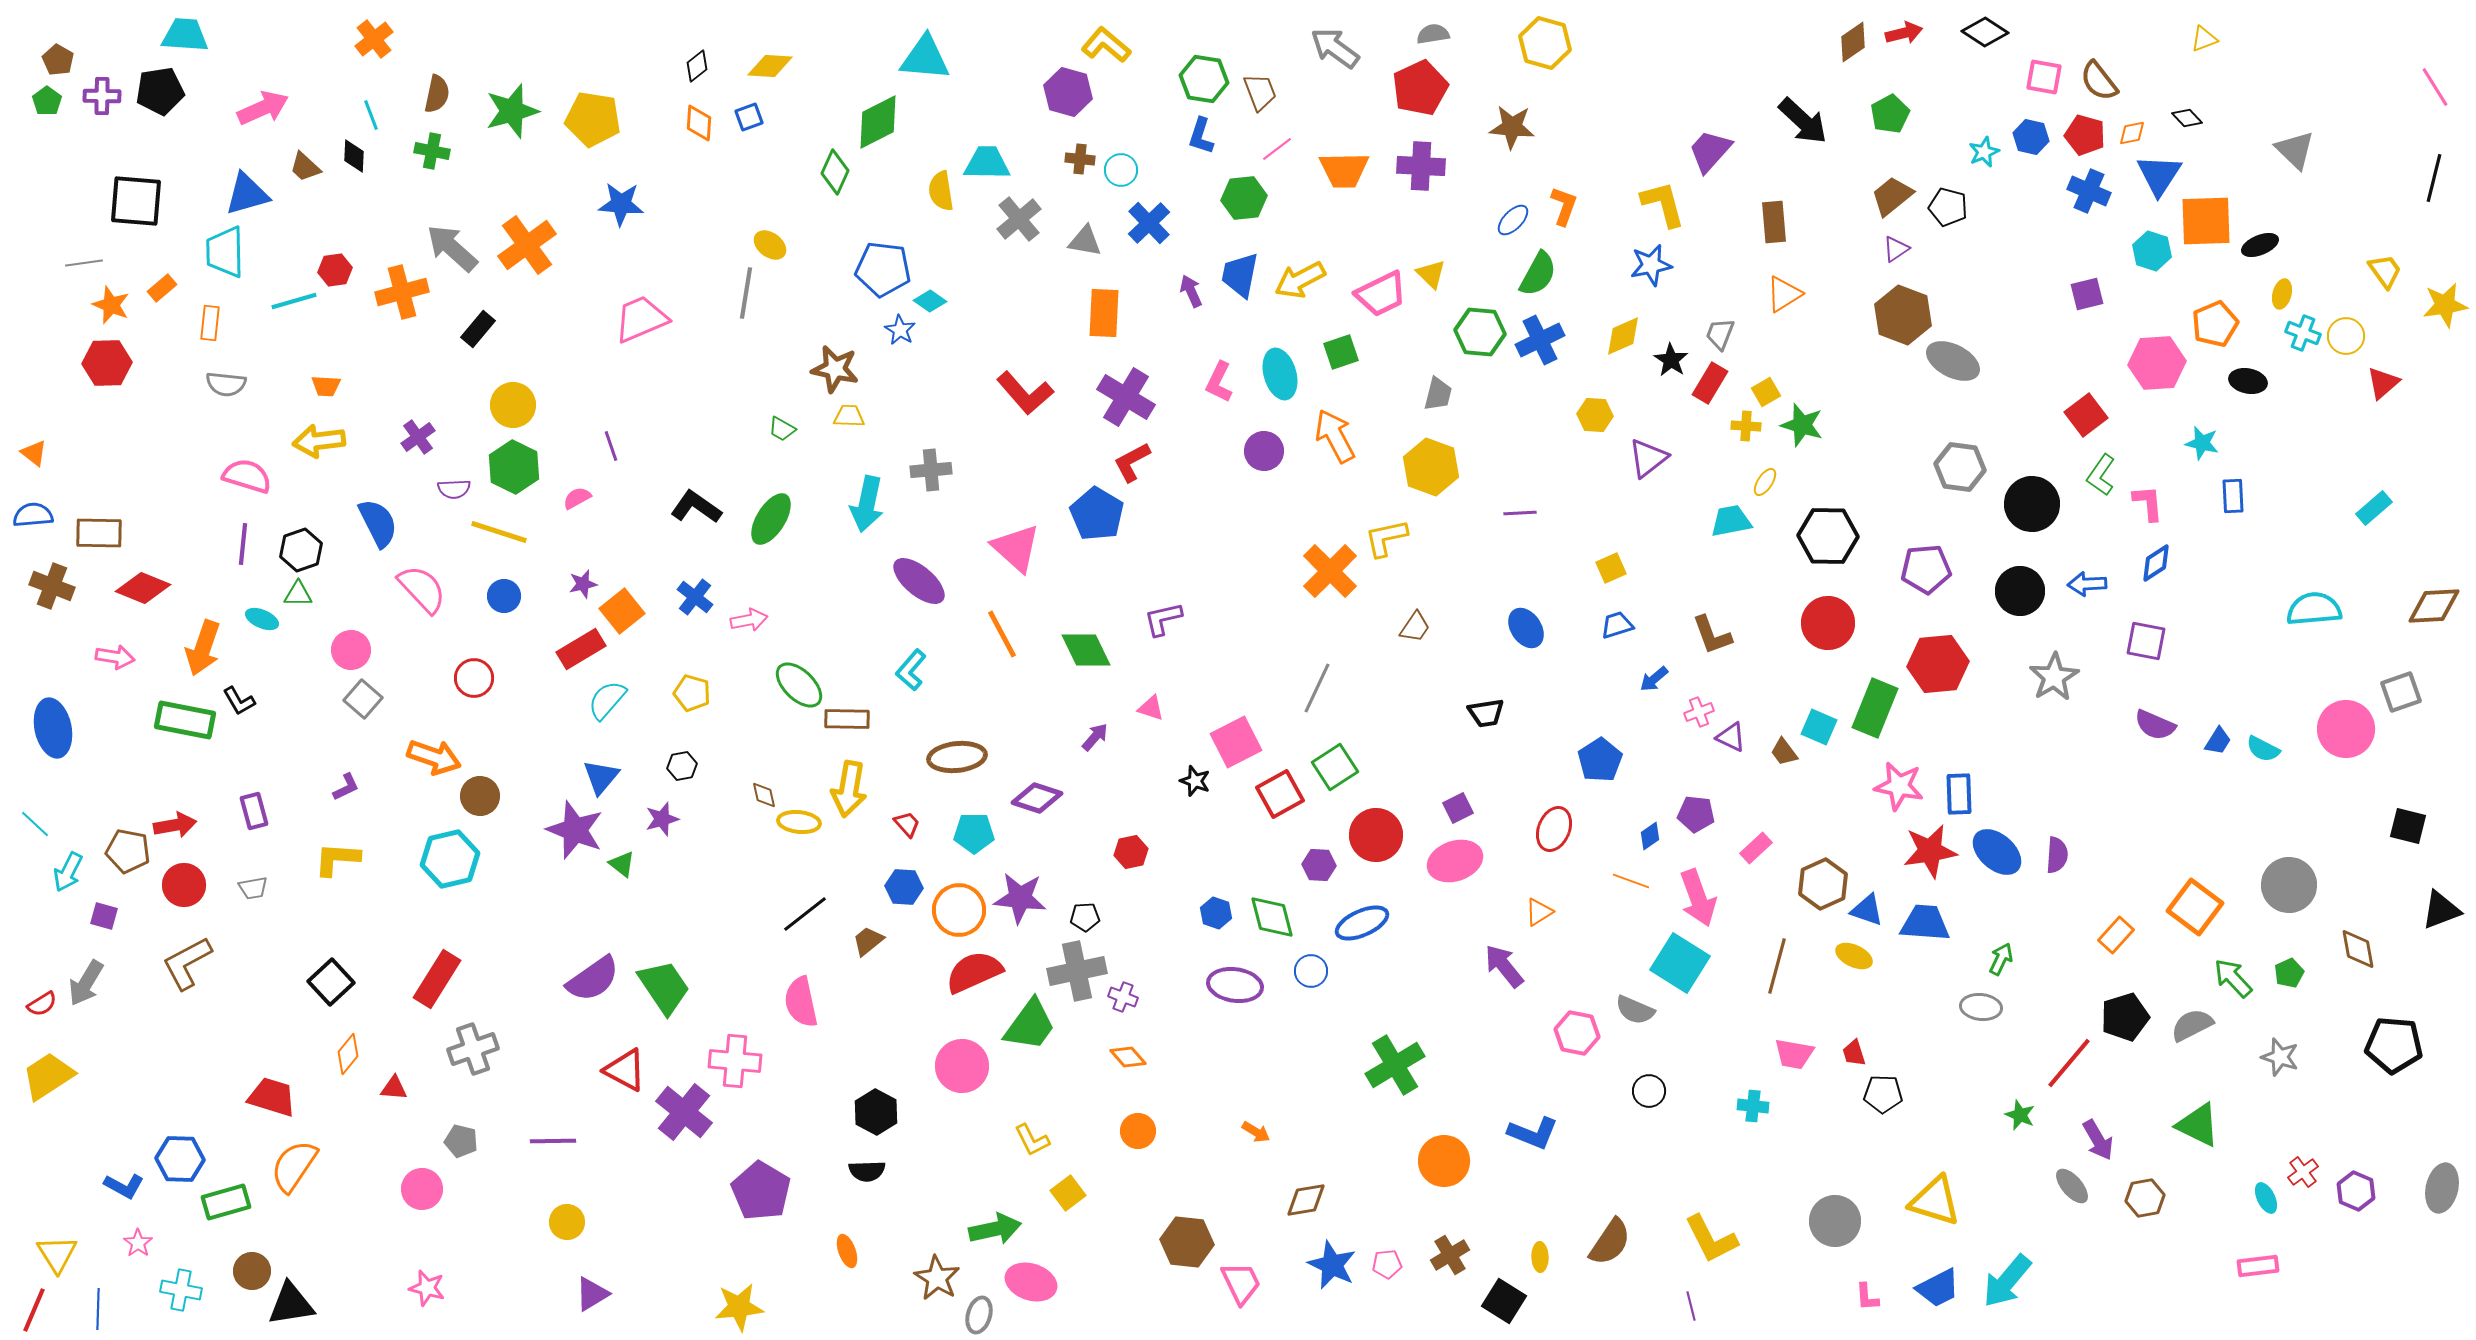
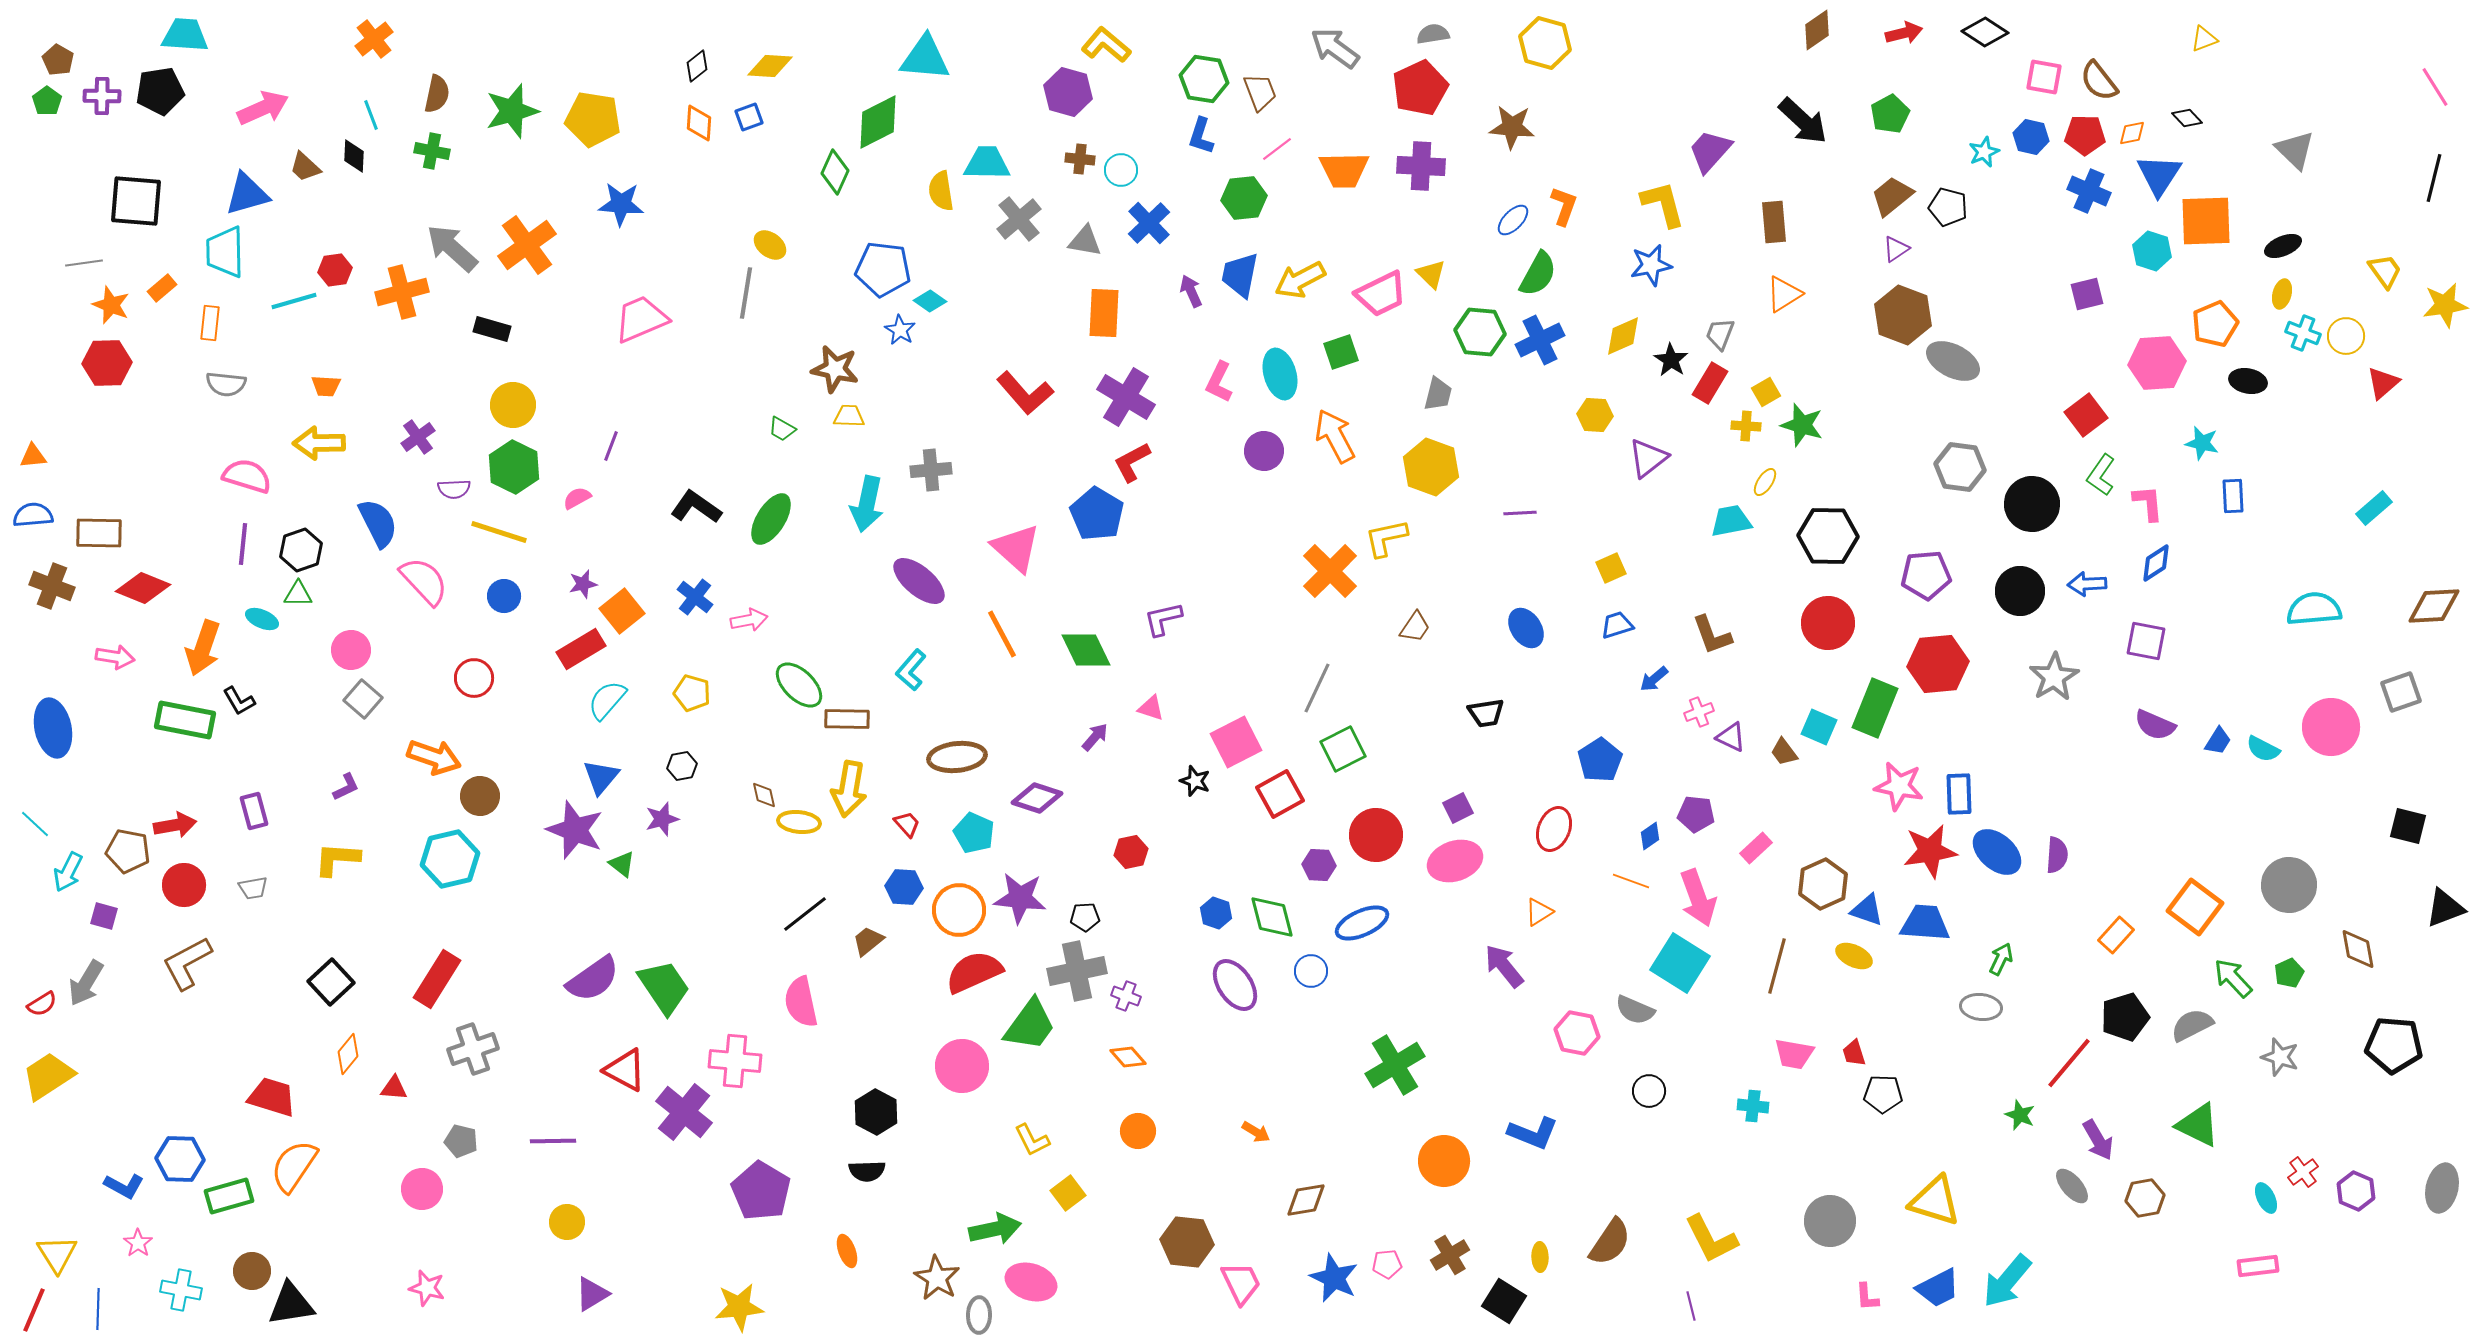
brown diamond at (1853, 42): moved 36 px left, 12 px up
red pentagon at (2085, 135): rotated 15 degrees counterclockwise
black ellipse at (2260, 245): moved 23 px right, 1 px down
black rectangle at (478, 329): moved 14 px right; rotated 66 degrees clockwise
yellow arrow at (319, 441): moved 2 px down; rotated 6 degrees clockwise
purple line at (611, 446): rotated 40 degrees clockwise
orange triangle at (34, 453): moved 1 px left, 3 px down; rotated 44 degrees counterclockwise
purple pentagon at (1926, 569): moved 6 px down
pink semicircle at (422, 589): moved 2 px right, 8 px up
pink circle at (2346, 729): moved 15 px left, 2 px up
green square at (1335, 767): moved 8 px right, 18 px up; rotated 6 degrees clockwise
cyan pentagon at (974, 833): rotated 24 degrees clockwise
black triangle at (2441, 910): moved 4 px right, 2 px up
purple ellipse at (1235, 985): rotated 48 degrees clockwise
purple cross at (1123, 997): moved 3 px right, 1 px up
green rectangle at (226, 1202): moved 3 px right, 6 px up
gray circle at (1835, 1221): moved 5 px left
blue star at (1332, 1265): moved 2 px right, 13 px down
gray ellipse at (979, 1315): rotated 15 degrees counterclockwise
